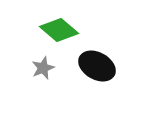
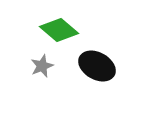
gray star: moved 1 px left, 2 px up
